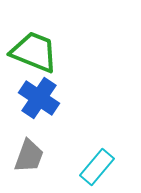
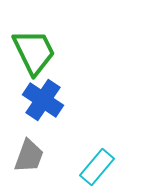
green trapezoid: rotated 42 degrees clockwise
blue cross: moved 4 px right, 2 px down
